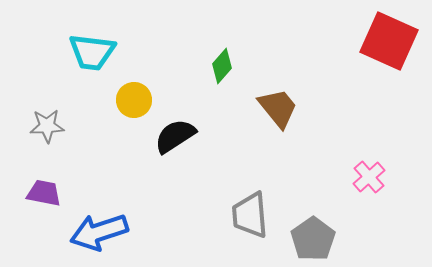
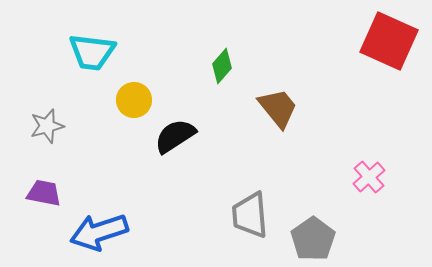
gray star: rotated 12 degrees counterclockwise
